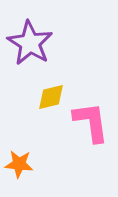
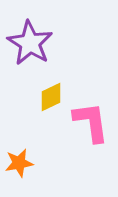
yellow diamond: rotated 12 degrees counterclockwise
orange star: moved 1 px up; rotated 16 degrees counterclockwise
